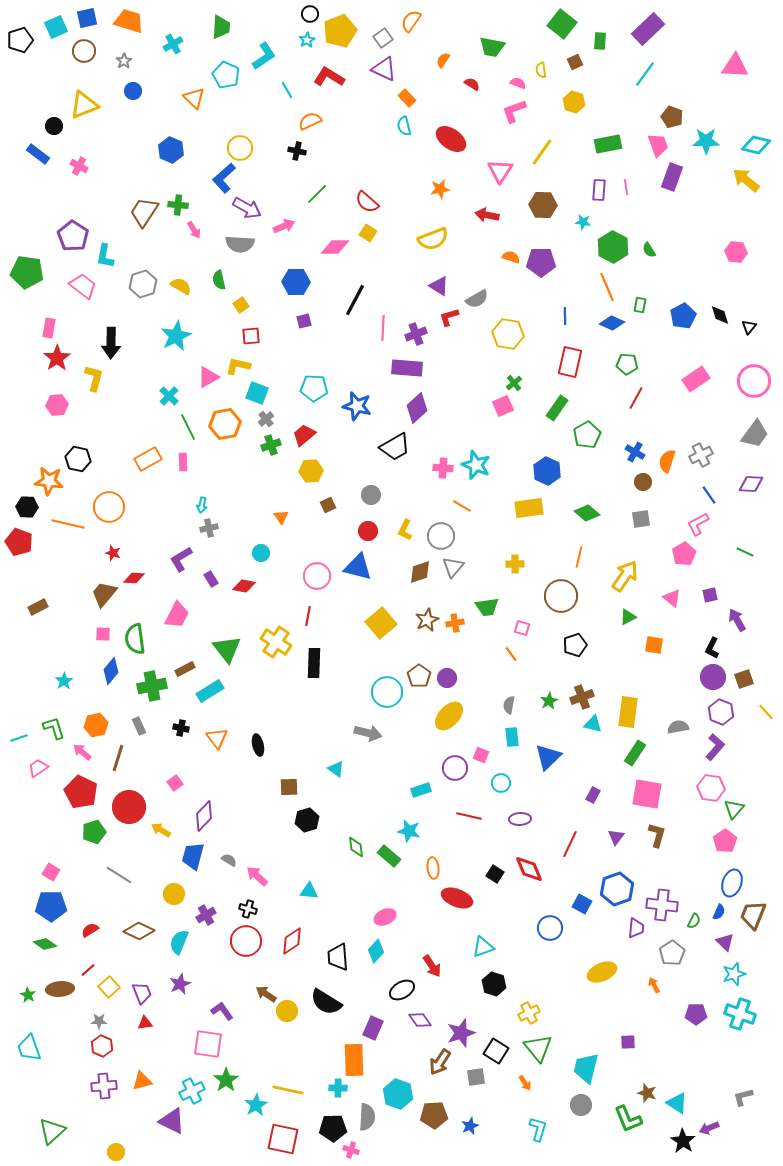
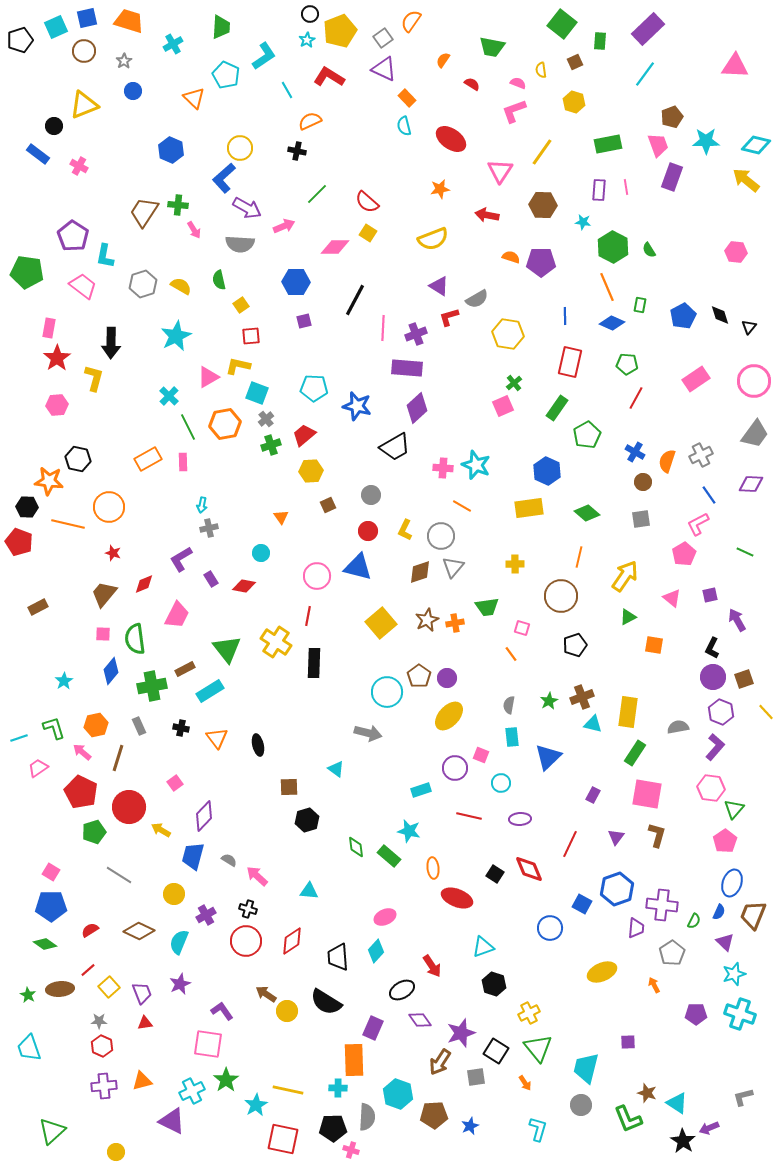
brown pentagon at (672, 117): rotated 30 degrees clockwise
red diamond at (134, 578): moved 10 px right, 6 px down; rotated 25 degrees counterclockwise
